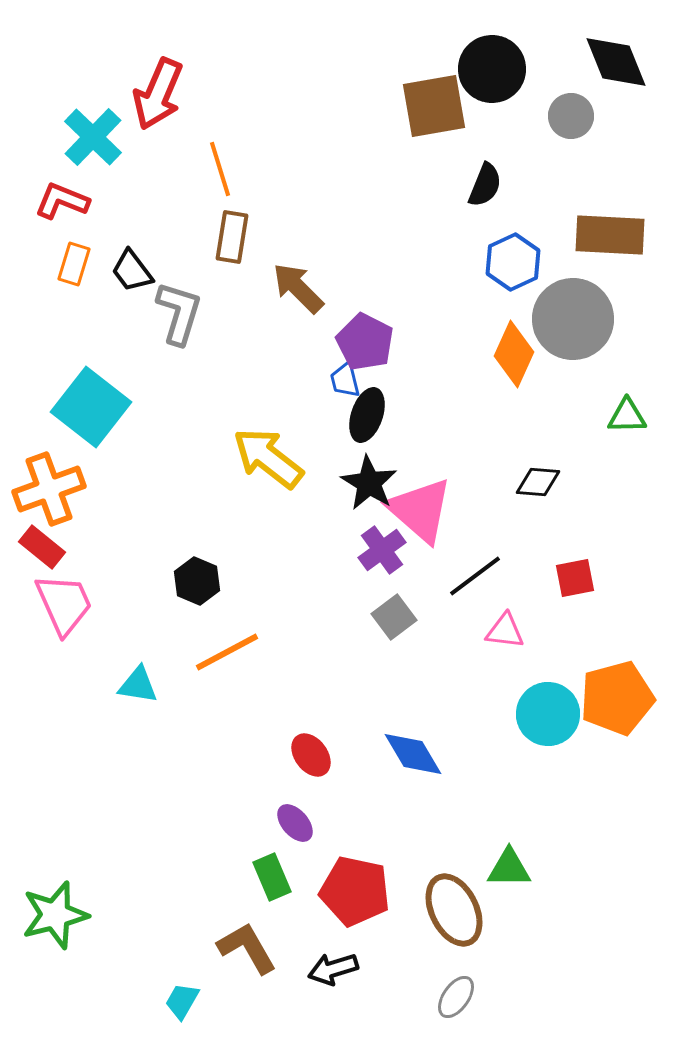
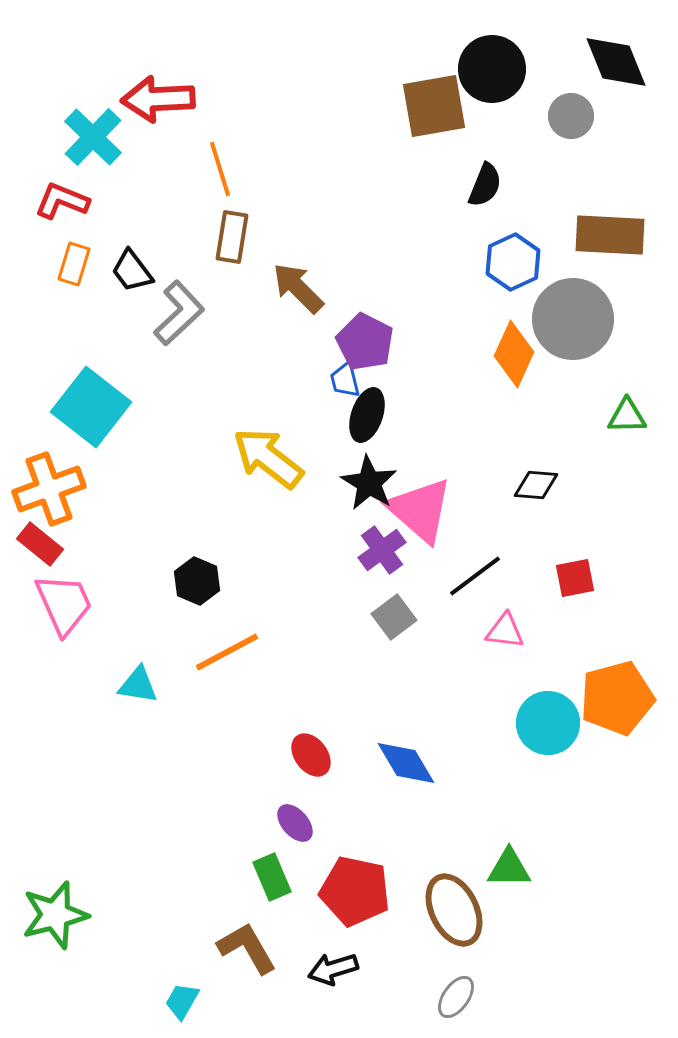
red arrow at (158, 94): moved 5 px down; rotated 64 degrees clockwise
gray L-shape at (179, 313): rotated 30 degrees clockwise
black diamond at (538, 482): moved 2 px left, 3 px down
red rectangle at (42, 547): moved 2 px left, 3 px up
cyan circle at (548, 714): moved 9 px down
blue diamond at (413, 754): moved 7 px left, 9 px down
